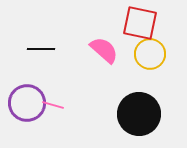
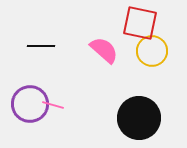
black line: moved 3 px up
yellow circle: moved 2 px right, 3 px up
purple circle: moved 3 px right, 1 px down
black circle: moved 4 px down
